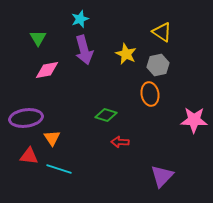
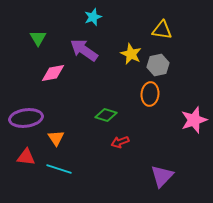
cyan star: moved 13 px right, 2 px up
yellow triangle: moved 2 px up; rotated 25 degrees counterclockwise
purple arrow: rotated 140 degrees clockwise
yellow star: moved 5 px right
pink diamond: moved 6 px right, 3 px down
orange ellipse: rotated 15 degrees clockwise
pink star: rotated 20 degrees counterclockwise
orange triangle: moved 4 px right
red arrow: rotated 24 degrees counterclockwise
red triangle: moved 3 px left, 1 px down
